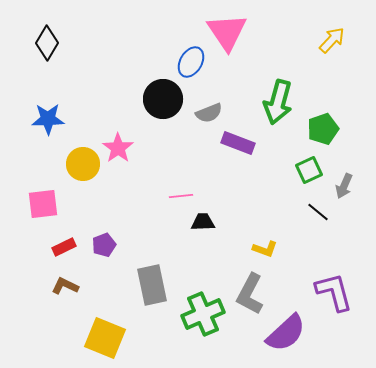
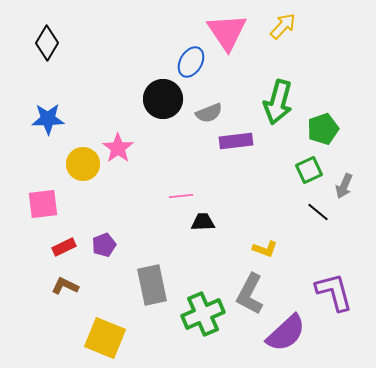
yellow arrow: moved 49 px left, 14 px up
purple rectangle: moved 2 px left, 2 px up; rotated 28 degrees counterclockwise
